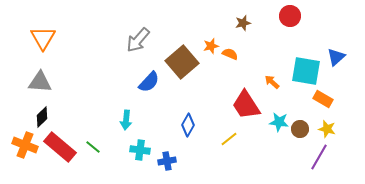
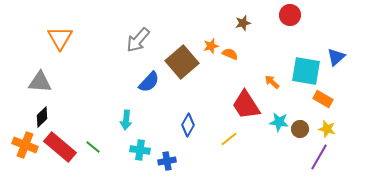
red circle: moved 1 px up
orange triangle: moved 17 px right
